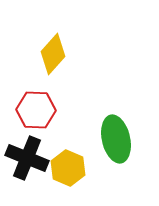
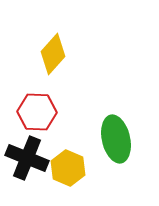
red hexagon: moved 1 px right, 2 px down
